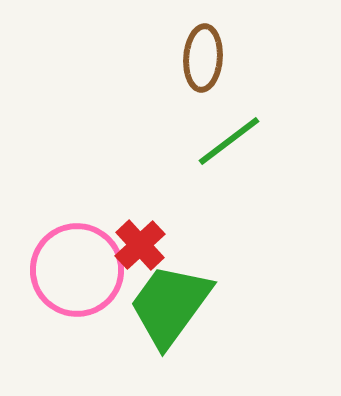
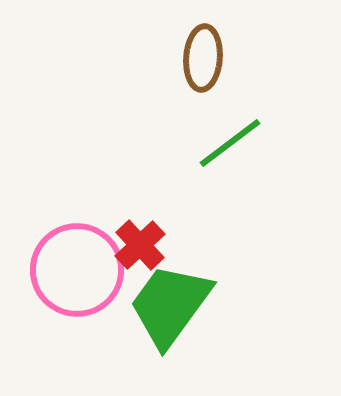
green line: moved 1 px right, 2 px down
